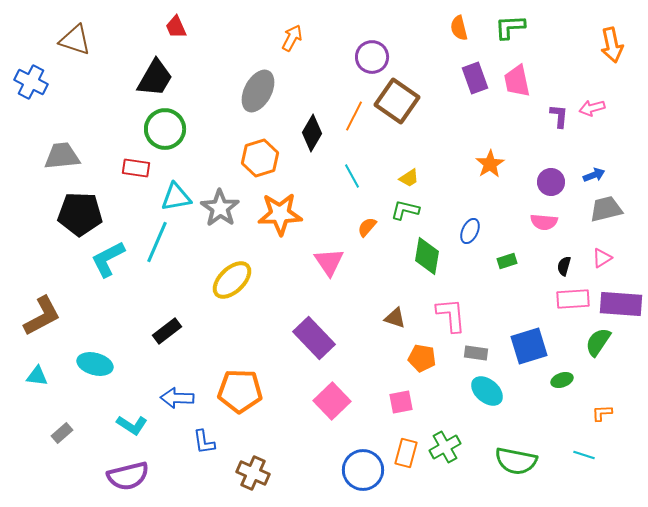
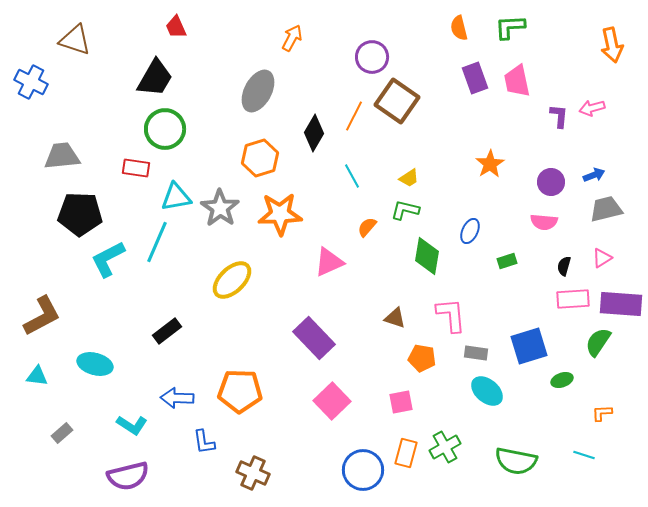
black diamond at (312, 133): moved 2 px right
pink triangle at (329, 262): rotated 40 degrees clockwise
